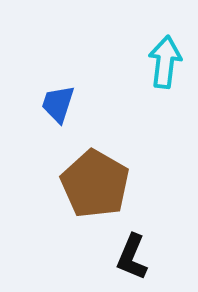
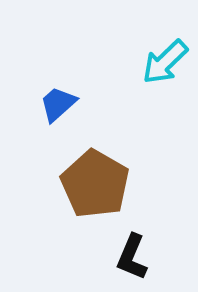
cyan arrow: rotated 141 degrees counterclockwise
blue trapezoid: rotated 30 degrees clockwise
